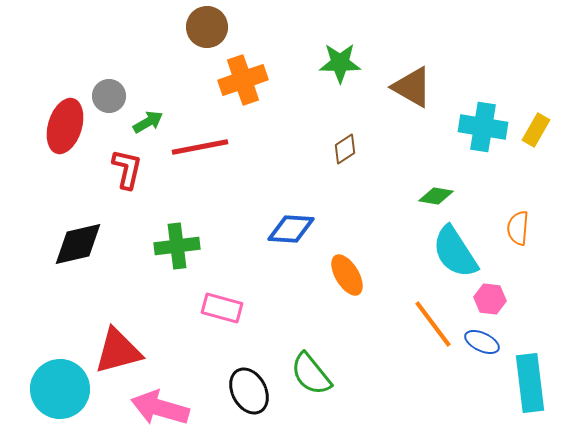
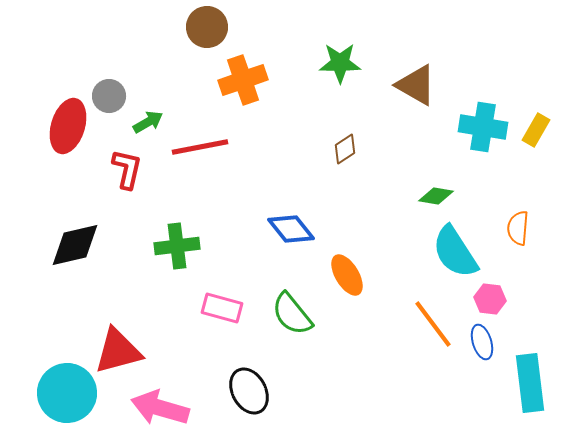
brown triangle: moved 4 px right, 2 px up
red ellipse: moved 3 px right
blue diamond: rotated 48 degrees clockwise
black diamond: moved 3 px left, 1 px down
blue ellipse: rotated 48 degrees clockwise
green semicircle: moved 19 px left, 60 px up
cyan circle: moved 7 px right, 4 px down
